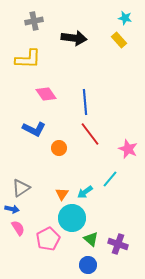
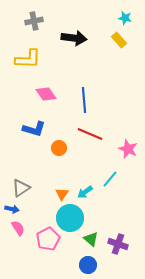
blue line: moved 1 px left, 2 px up
blue L-shape: rotated 10 degrees counterclockwise
red line: rotated 30 degrees counterclockwise
cyan circle: moved 2 px left
